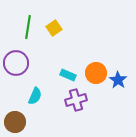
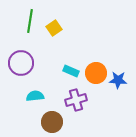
green line: moved 2 px right, 6 px up
purple circle: moved 5 px right
cyan rectangle: moved 3 px right, 4 px up
blue star: rotated 30 degrees counterclockwise
cyan semicircle: rotated 120 degrees counterclockwise
brown circle: moved 37 px right
